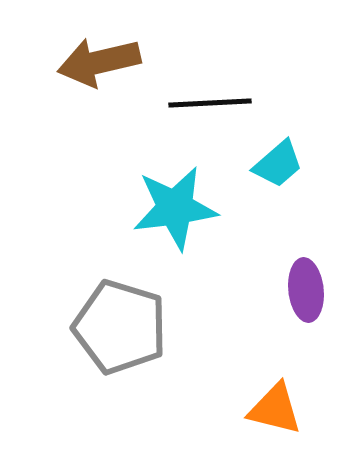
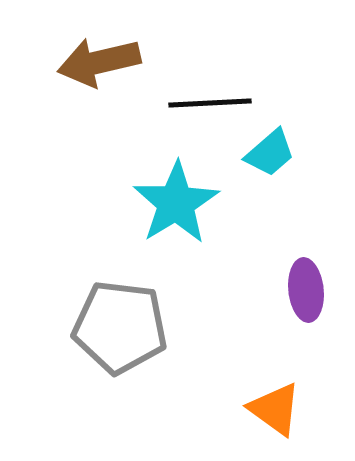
cyan trapezoid: moved 8 px left, 11 px up
cyan star: moved 1 px right, 5 px up; rotated 24 degrees counterclockwise
gray pentagon: rotated 10 degrees counterclockwise
orange triangle: rotated 22 degrees clockwise
